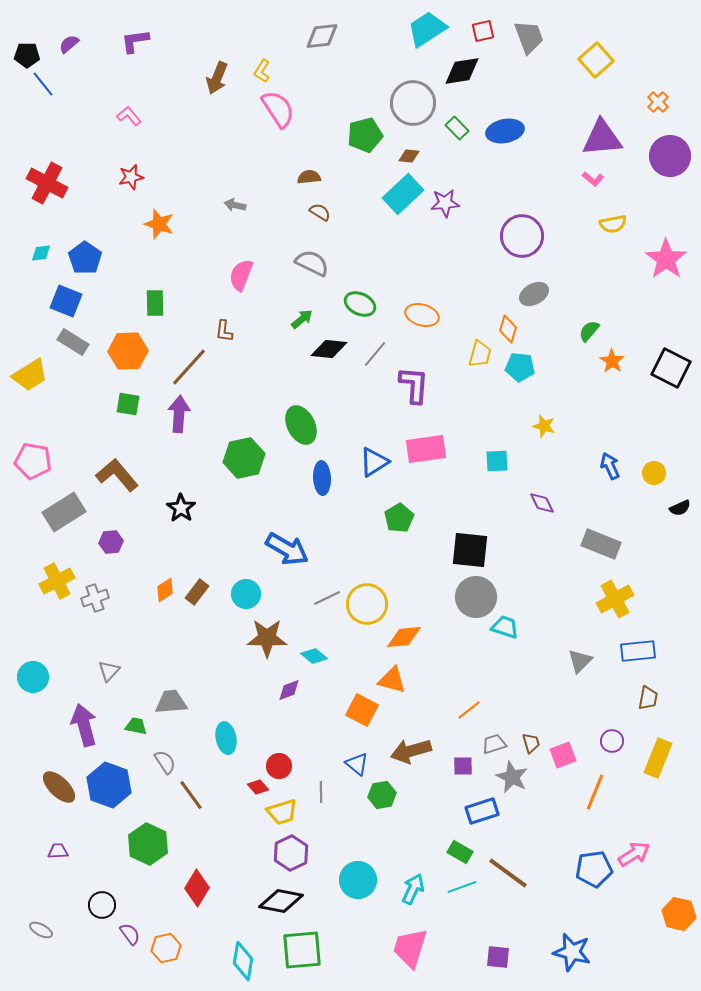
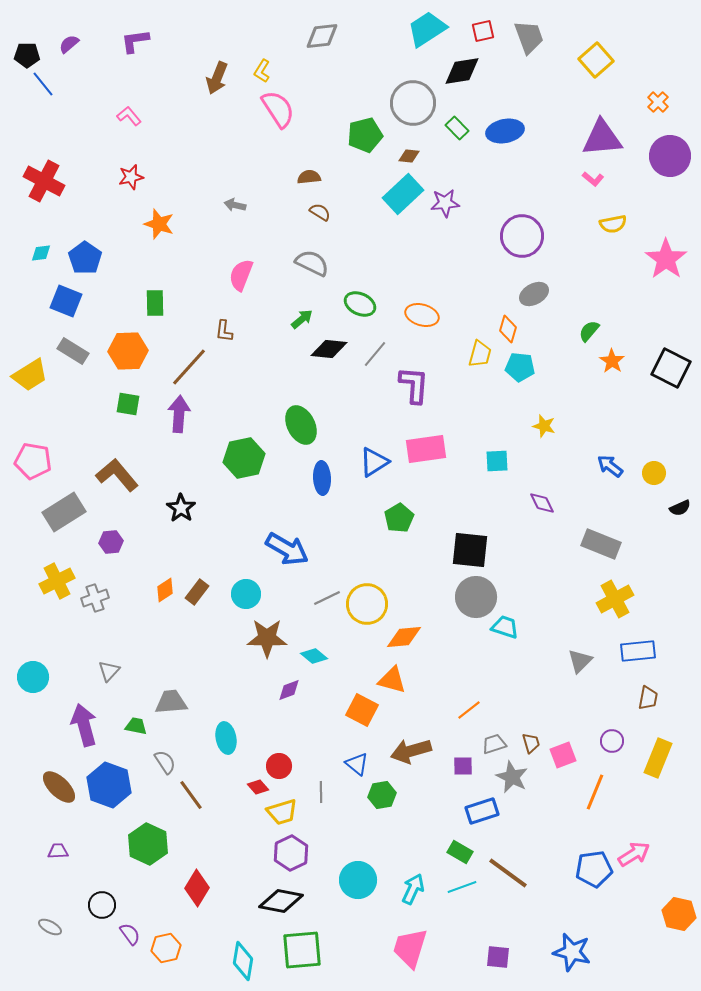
red cross at (47, 183): moved 3 px left, 2 px up
gray rectangle at (73, 342): moved 9 px down
blue arrow at (610, 466): rotated 28 degrees counterclockwise
gray ellipse at (41, 930): moved 9 px right, 3 px up
